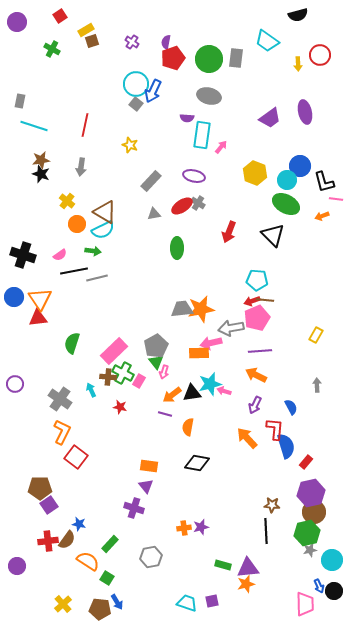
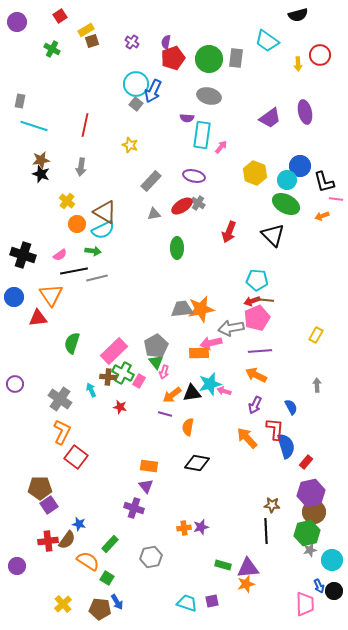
orange triangle at (40, 299): moved 11 px right, 4 px up
